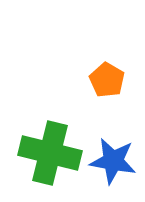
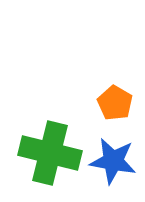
orange pentagon: moved 8 px right, 23 px down
